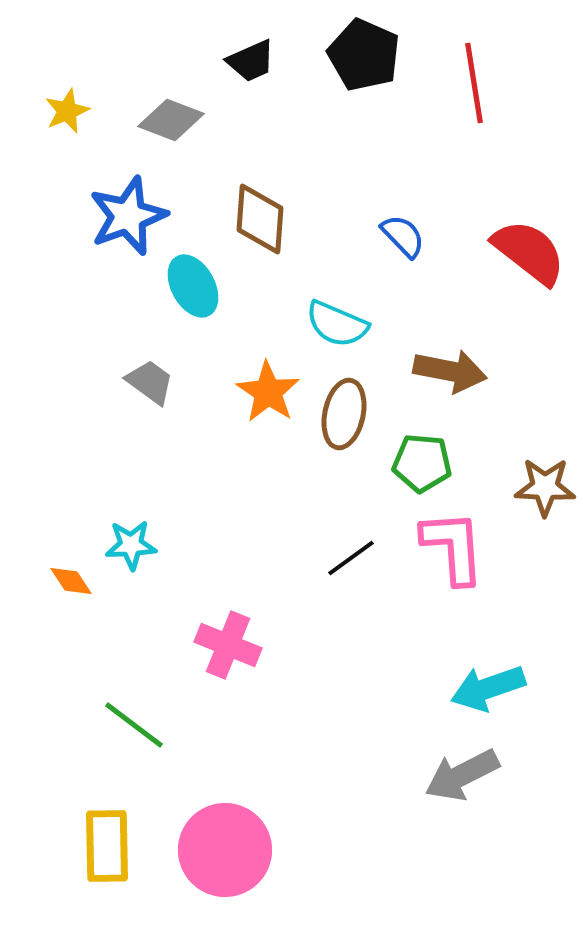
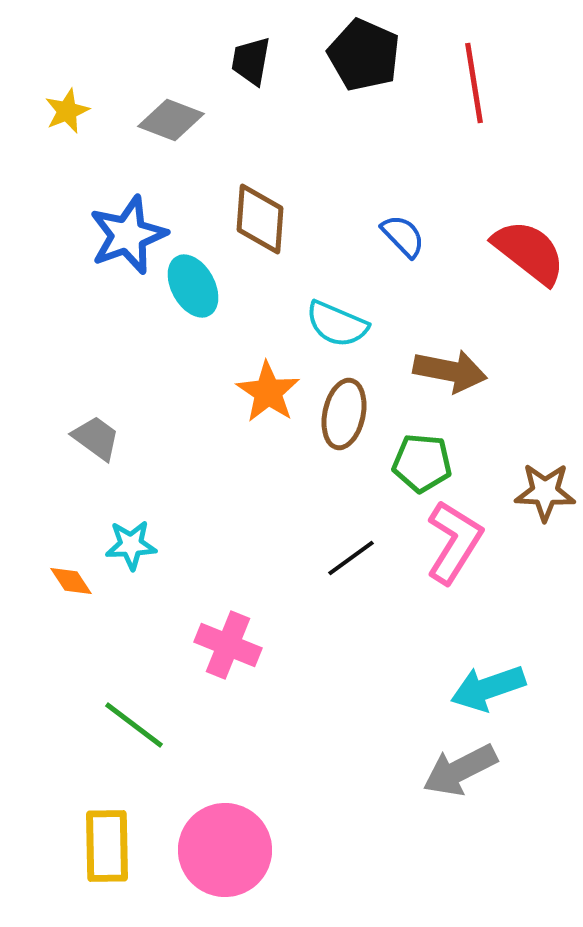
black trapezoid: rotated 124 degrees clockwise
blue star: moved 19 px down
gray trapezoid: moved 54 px left, 56 px down
brown star: moved 5 px down
pink L-shape: moved 1 px right, 5 px up; rotated 36 degrees clockwise
gray arrow: moved 2 px left, 5 px up
